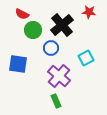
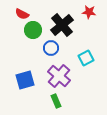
blue square: moved 7 px right, 16 px down; rotated 24 degrees counterclockwise
